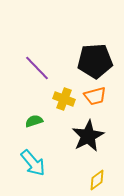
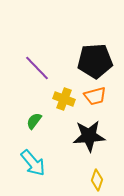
green semicircle: rotated 36 degrees counterclockwise
black star: moved 1 px right; rotated 24 degrees clockwise
yellow diamond: rotated 35 degrees counterclockwise
